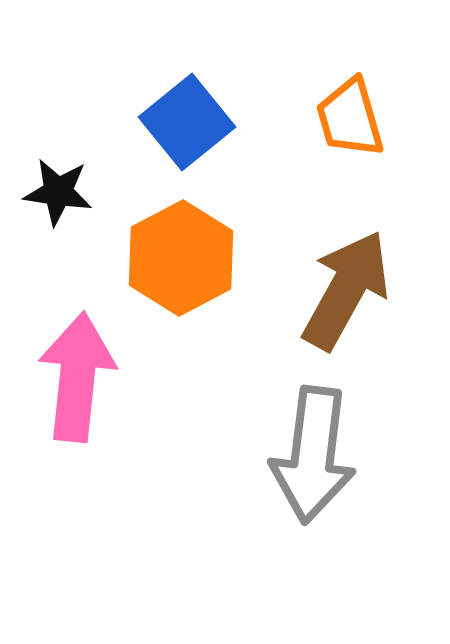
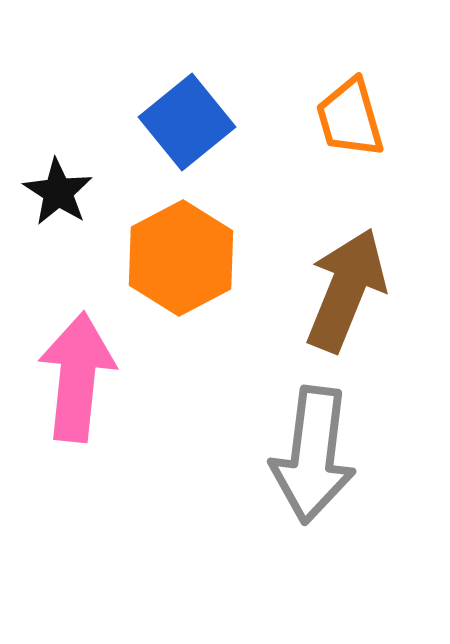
black star: rotated 24 degrees clockwise
brown arrow: rotated 7 degrees counterclockwise
